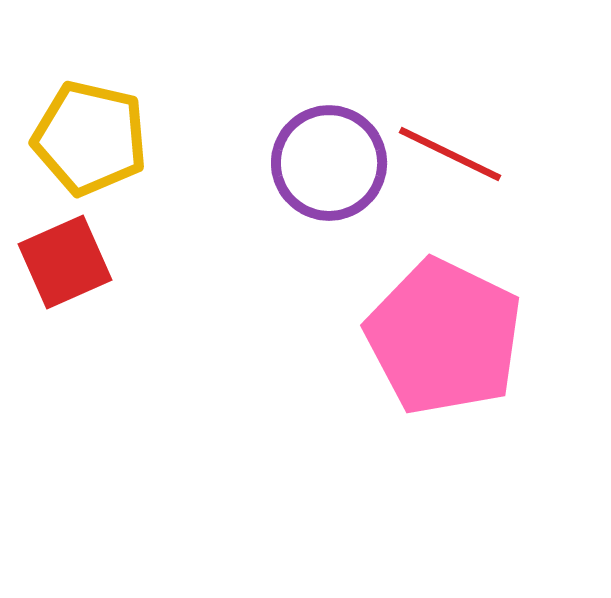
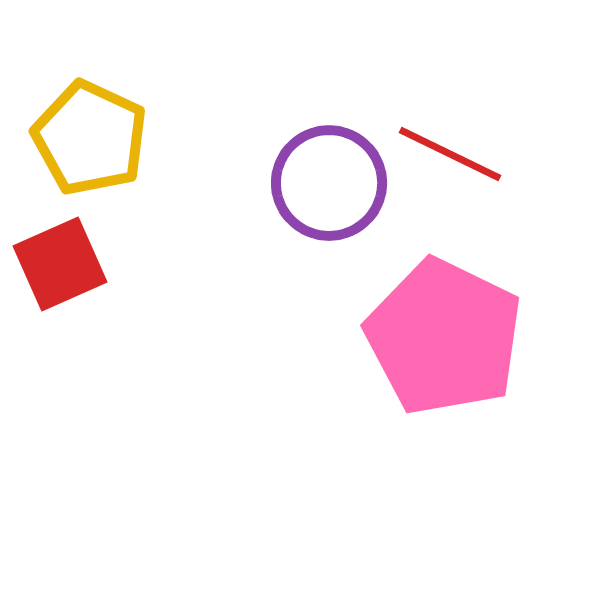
yellow pentagon: rotated 12 degrees clockwise
purple circle: moved 20 px down
red square: moved 5 px left, 2 px down
